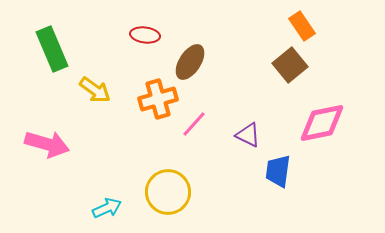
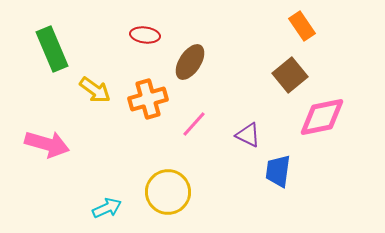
brown square: moved 10 px down
orange cross: moved 10 px left
pink diamond: moved 6 px up
